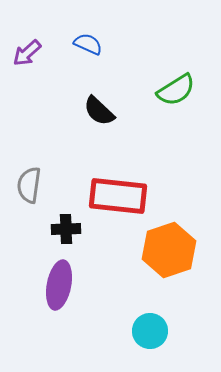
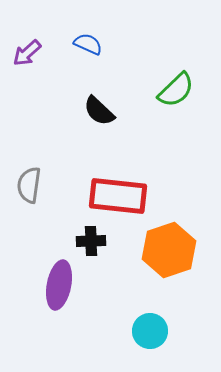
green semicircle: rotated 12 degrees counterclockwise
black cross: moved 25 px right, 12 px down
